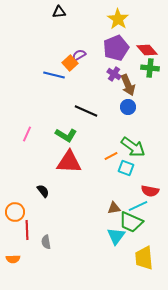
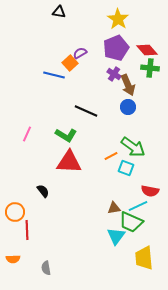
black triangle: rotated 16 degrees clockwise
purple semicircle: moved 1 px right, 2 px up
gray semicircle: moved 26 px down
